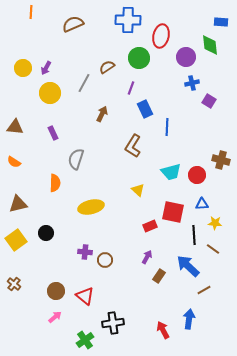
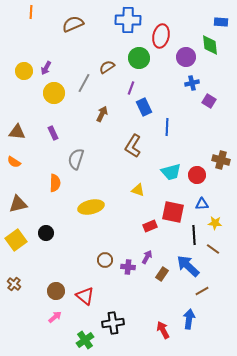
yellow circle at (23, 68): moved 1 px right, 3 px down
yellow circle at (50, 93): moved 4 px right
blue rectangle at (145, 109): moved 1 px left, 2 px up
brown triangle at (15, 127): moved 2 px right, 5 px down
yellow triangle at (138, 190): rotated 24 degrees counterclockwise
purple cross at (85, 252): moved 43 px right, 15 px down
brown rectangle at (159, 276): moved 3 px right, 2 px up
brown line at (204, 290): moved 2 px left, 1 px down
